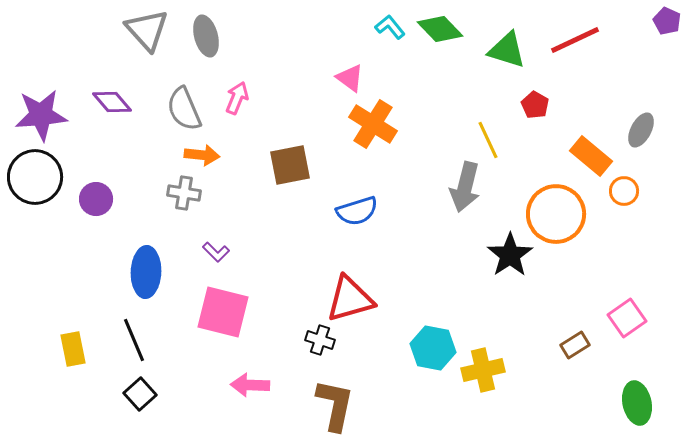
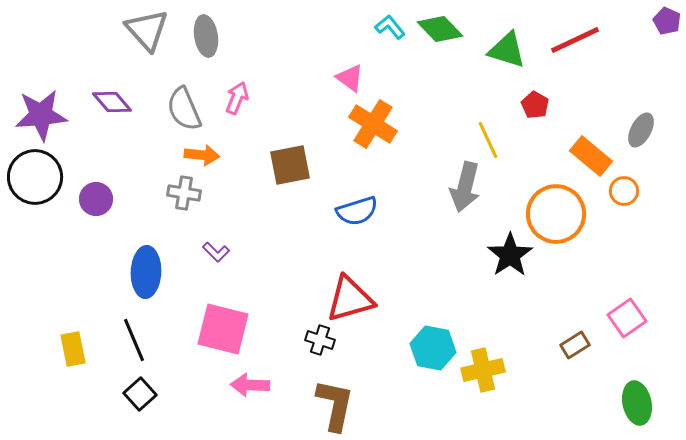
gray ellipse at (206, 36): rotated 6 degrees clockwise
pink square at (223, 312): moved 17 px down
